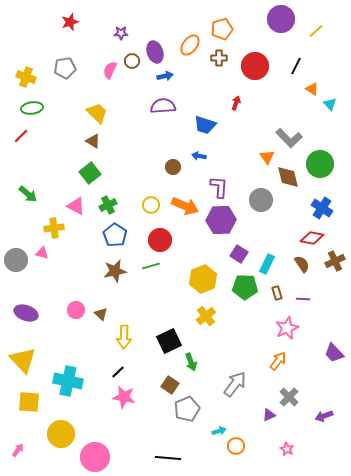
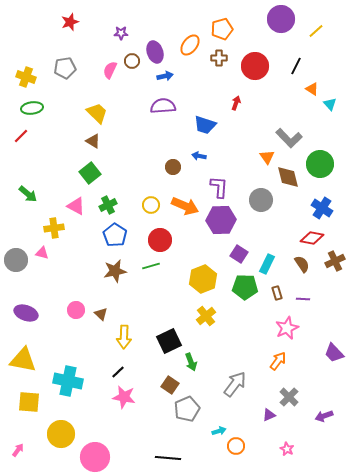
yellow triangle at (23, 360): rotated 36 degrees counterclockwise
